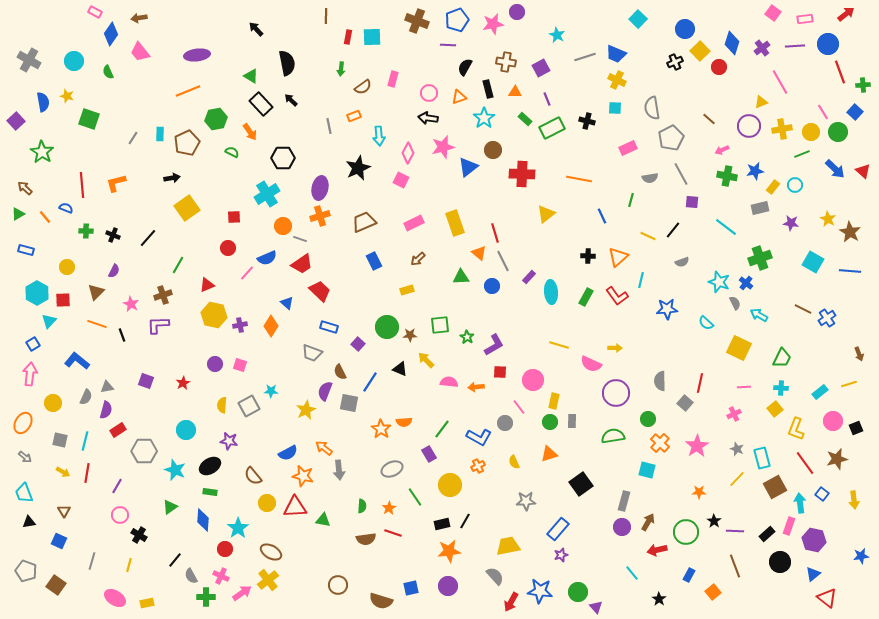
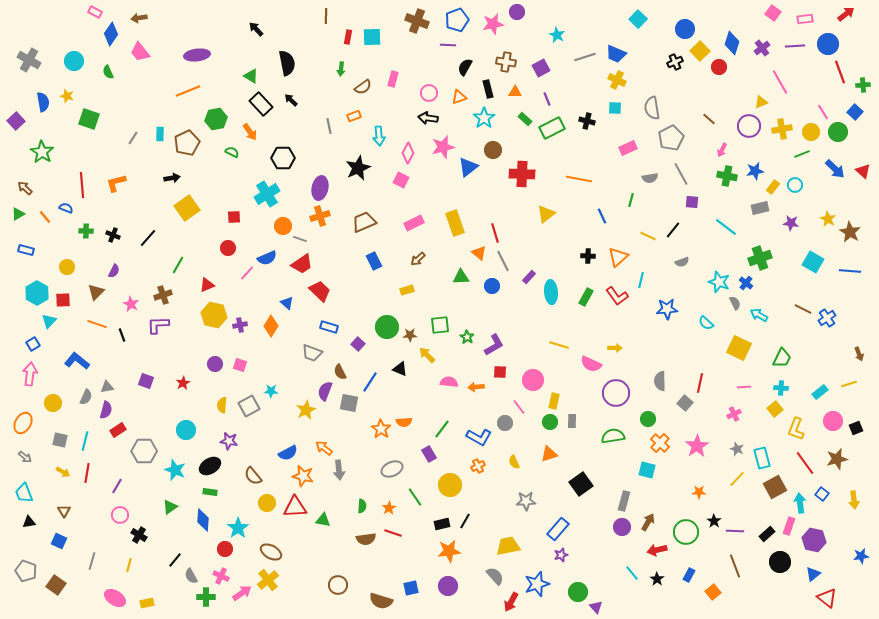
pink arrow at (722, 150): rotated 40 degrees counterclockwise
yellow arrow at (426, 360): moved 1 px right, 5 px up
blue star at (540, 591): moved 3 px left, 7 px up; rotated 25 degrees counterclockwise
black star at (659, 599): moved 2 px left, 20 px up
